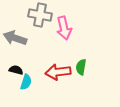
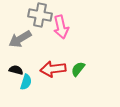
pink arrow: moved 3 px left, 1 px up
gray arrow: moved 5 px right, 1 px down; rotated 50 degrees counterclockwise
green semicircle: moved 3 px left, 2 px down; rotated 28 degrees clockwise
red arrow: moved 5 px left, 3 px up
